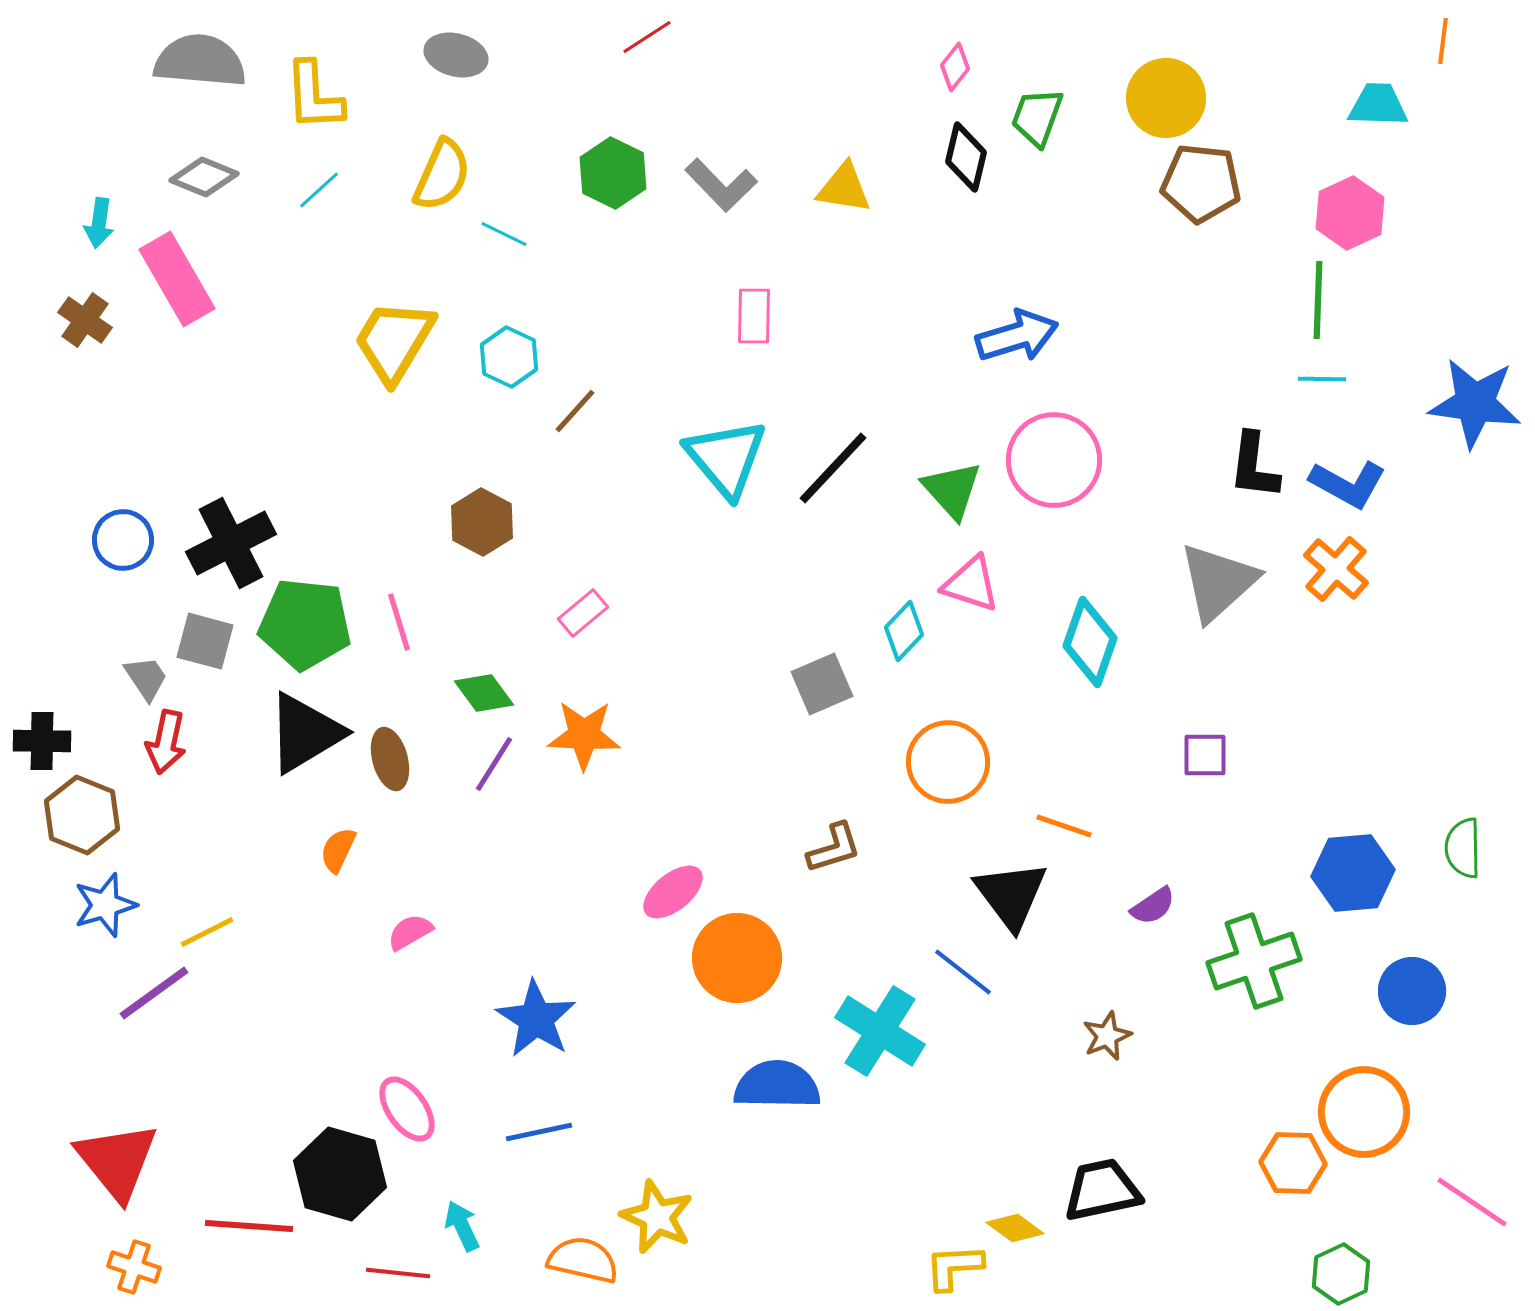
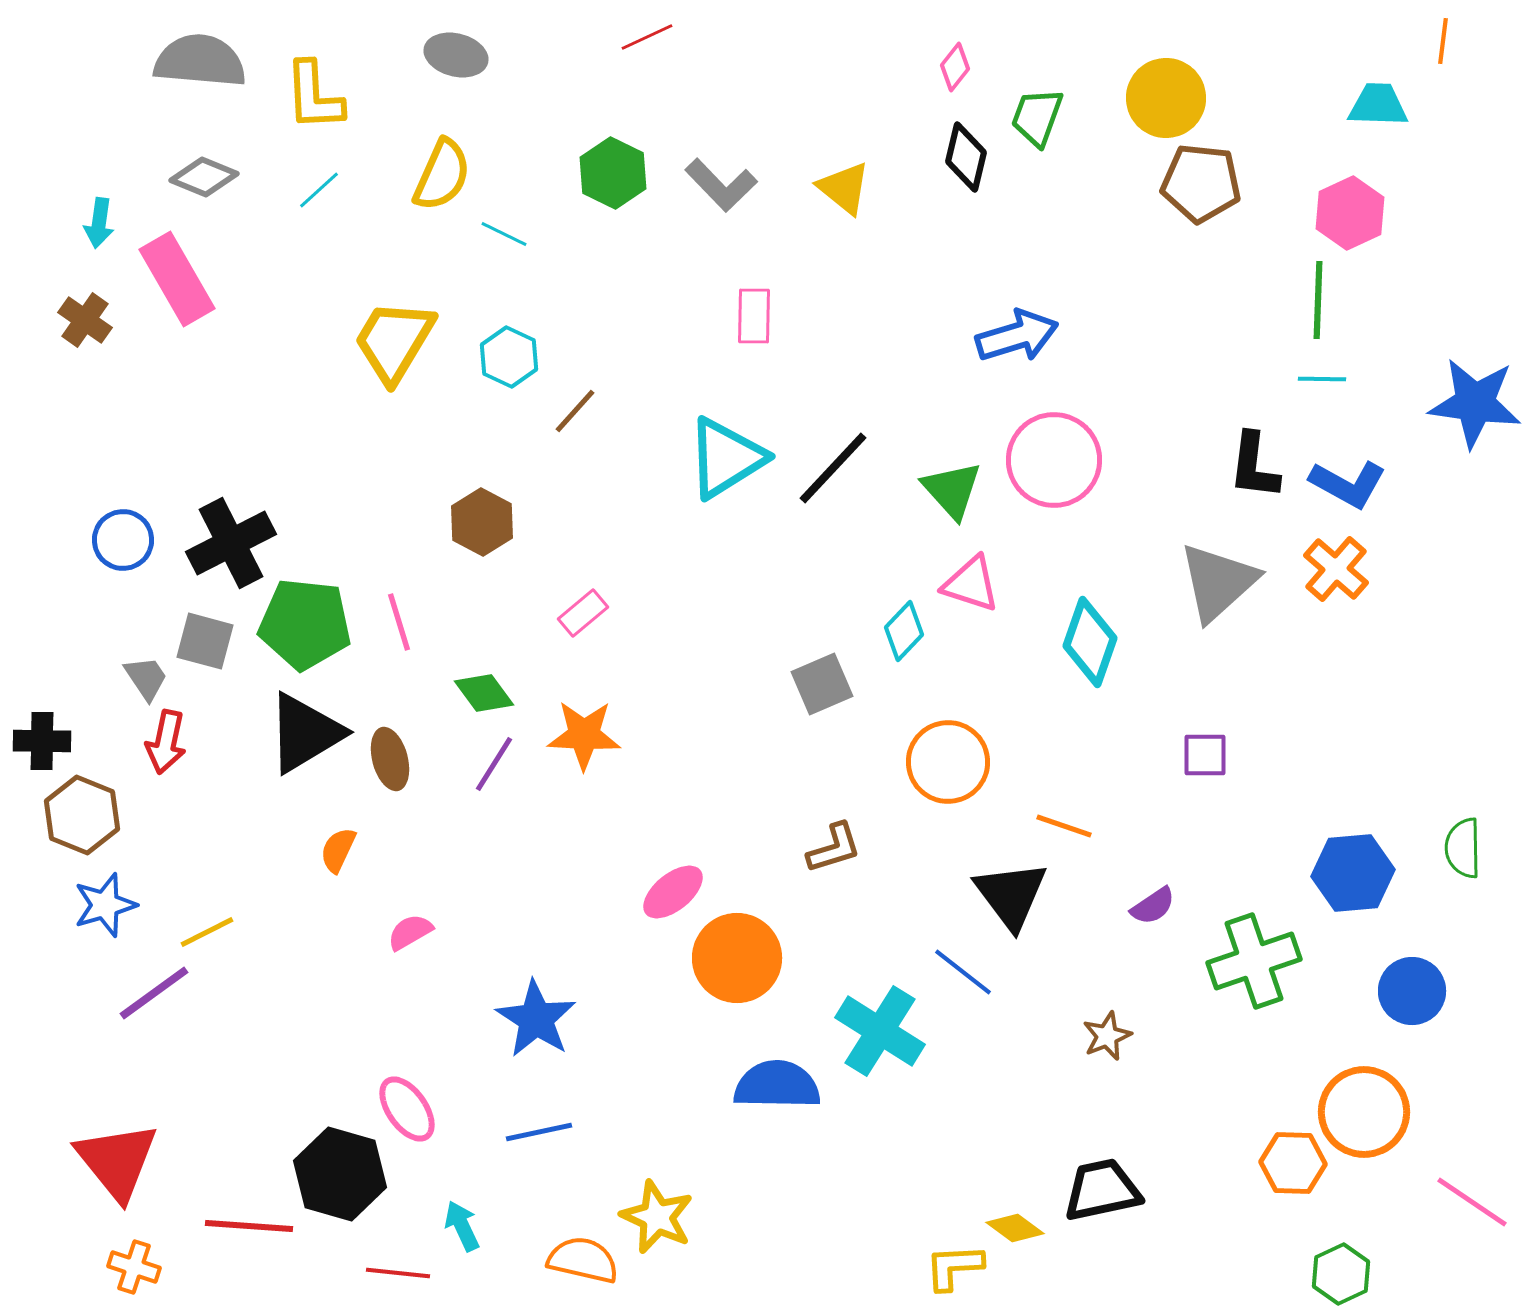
red line at (647, 37): rotated 8 degrees clockwise
yellow triangle at (844, 188): rotated 30 degrees clockwise
cyan triangle at (726, 458): rotated 38 degrees clockwise
